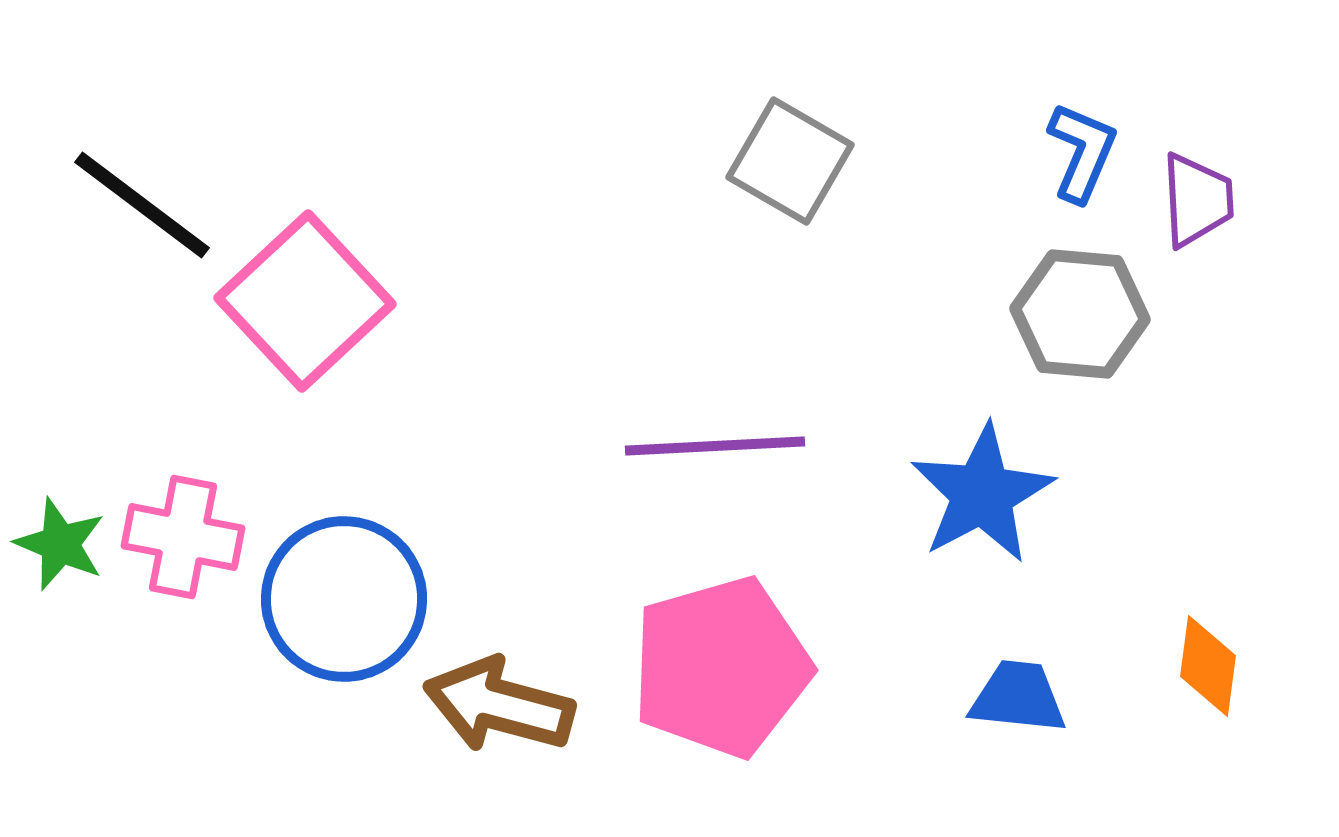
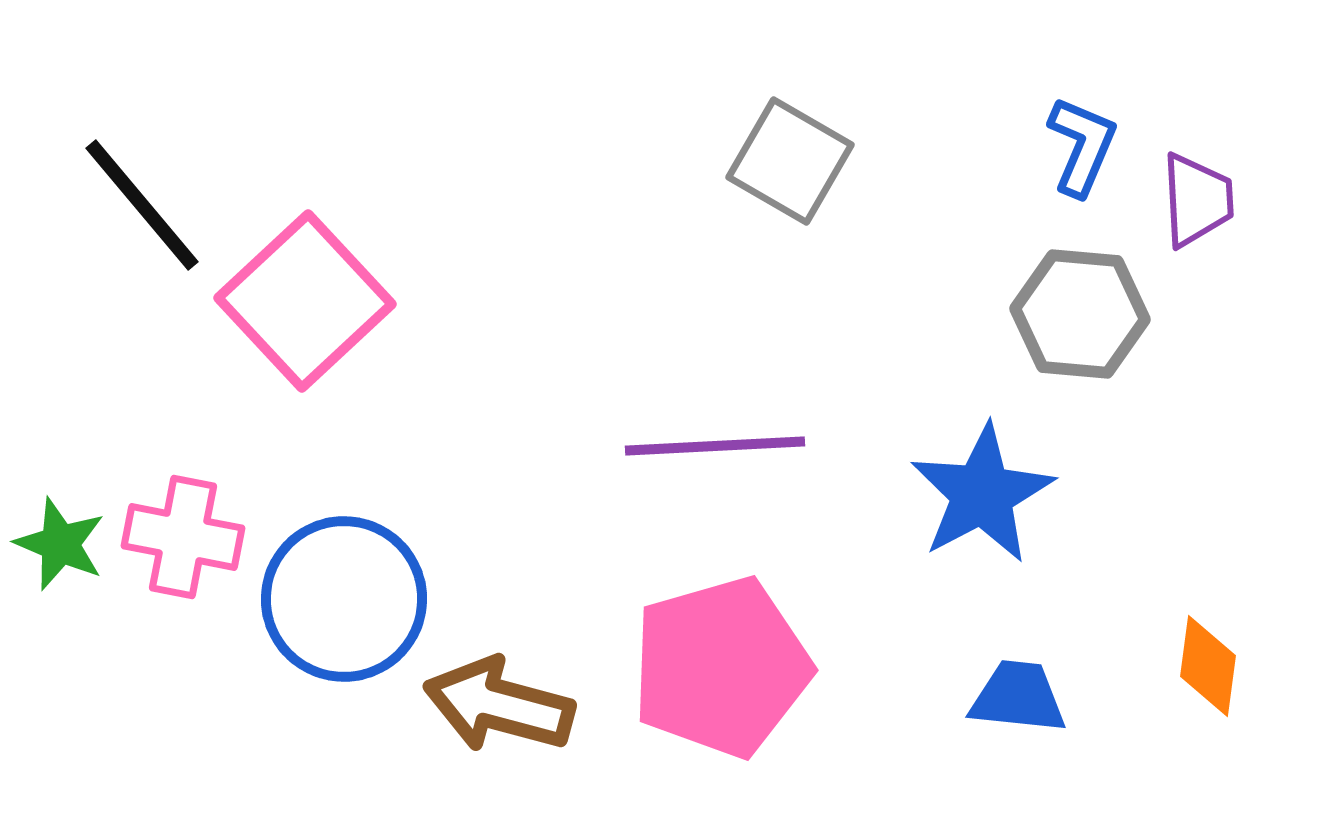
blue L-shape: moved 6 px up
black line: rotated 13 degrees clockwise
